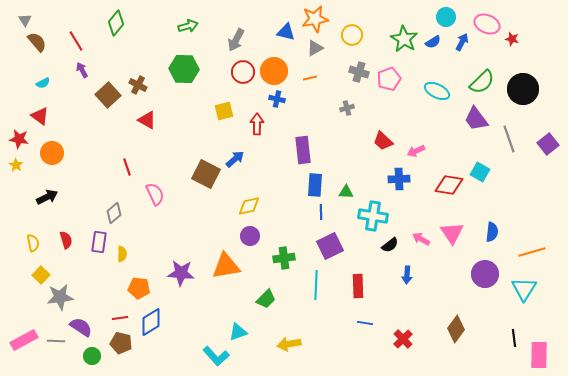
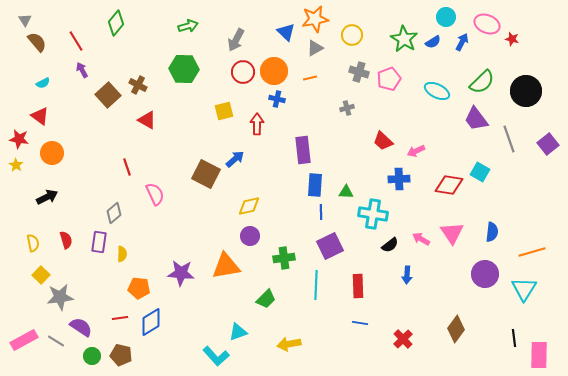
blue triangle at (286, 32): rotated 30 degrees clockwise
black circle at (523, 89): moved 3 px right, 2 px down
cyan cross at (373, 216): moved 2 px up
blue line at (365, 323): moved 5 px left
gray line at (56, 341): rotated 30 degrees clockwise
brown pentagon at (121, 343): moved 12 px down
